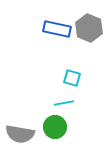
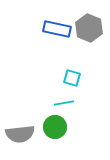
gray semicircle: rotated 16 degrees counterclockwise
